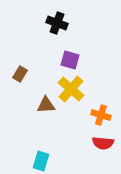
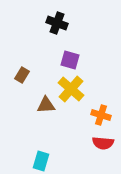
brown rectangle: moved 2 px right, 1 px down
